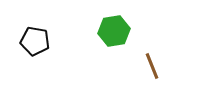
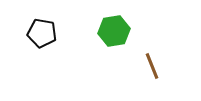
black pentagon: moved 7 px right, 8 px up
